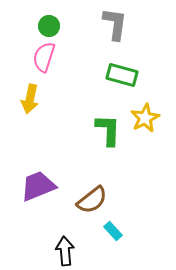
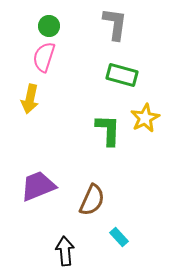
brown semicircle: rotated 28 degrees counterclockwise
cyan rectangle: moved 6 px right, 6 px down
